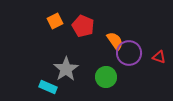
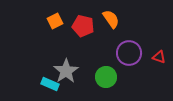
red pentagon: rotated 10 degrees counterclockwise
orange semicircle: moved 4 px left, 22 px up
gray star: moved 2 px down
cyan rectangle: moved 2 px right, 3 px up
